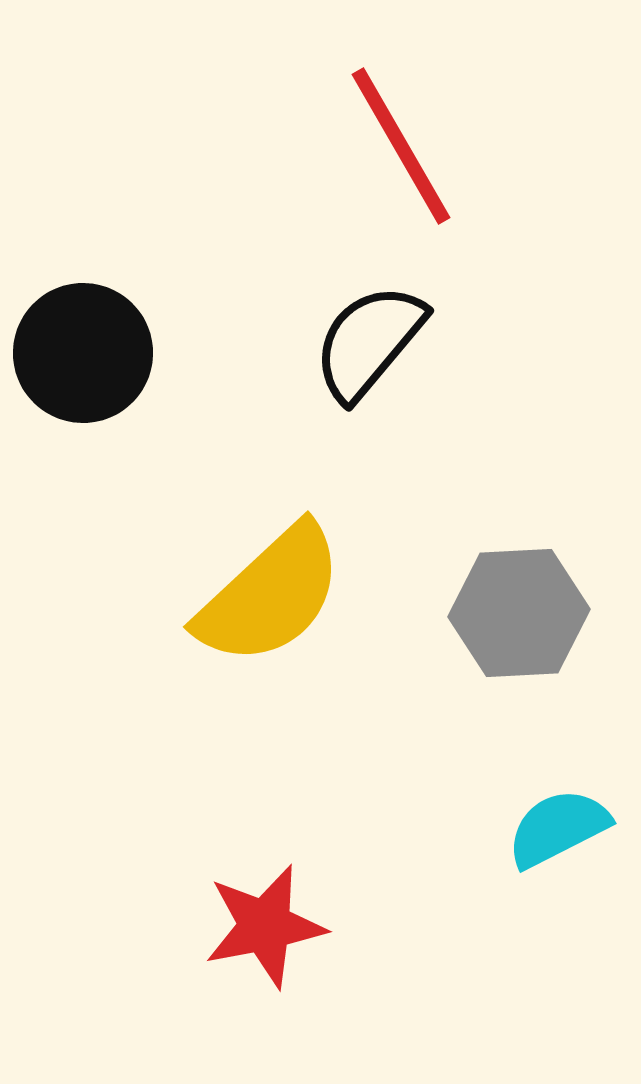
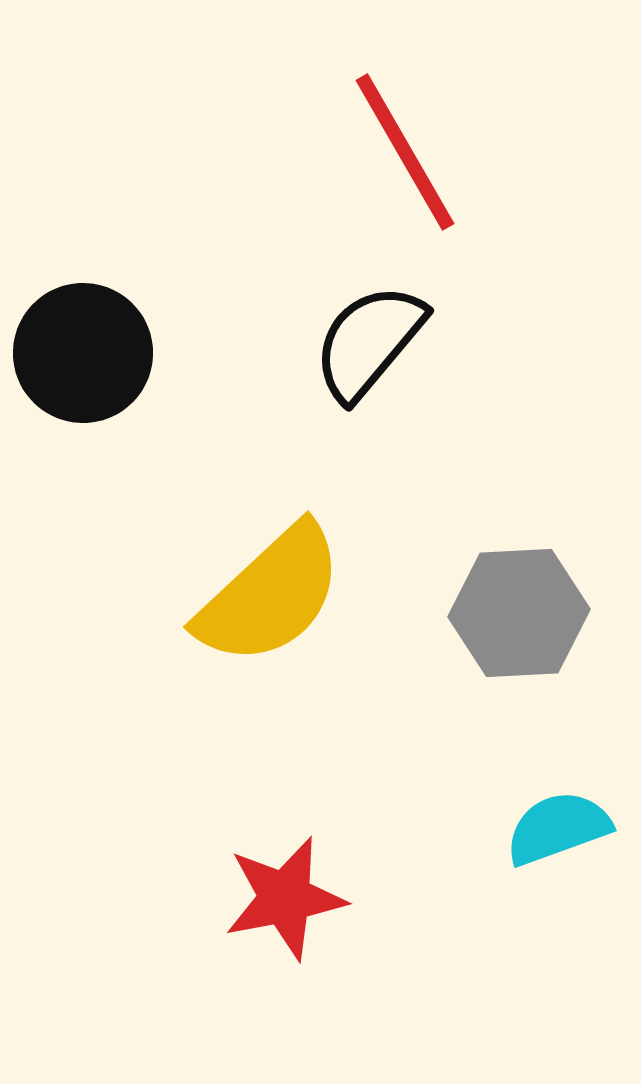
red line: moved 4 px right, 6 px down
cyan semicircle: rotated 7 degrees clockwise
red star: moved 20 px right, 28 px up
